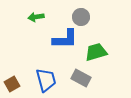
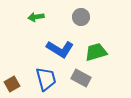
blue L-shape: moved 5 px left, 10 px down; rotated 32 degrees clockwise
blue trapezoid: moved 1 px up
